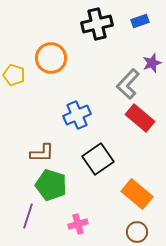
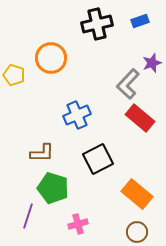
black square: rotated 8 degrees clockwise
green pentagon: moved 2 px right, 3 px down
